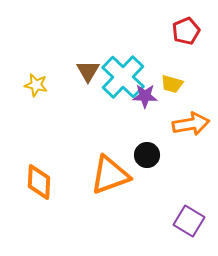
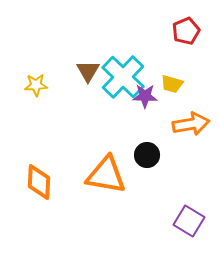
yellow star: rotated 15 degrees counterclockwise
orange triangle: moved 4 px left; rotated 30 degrees clockwise
